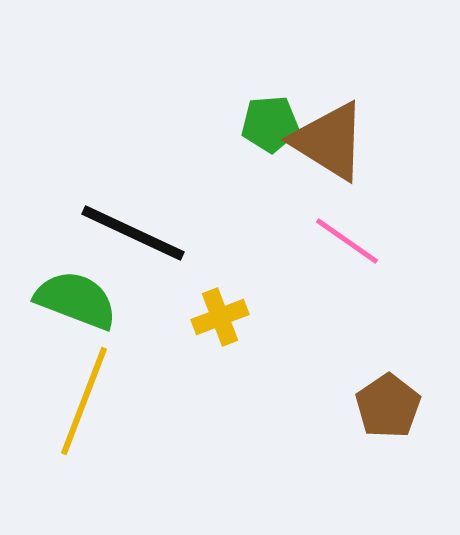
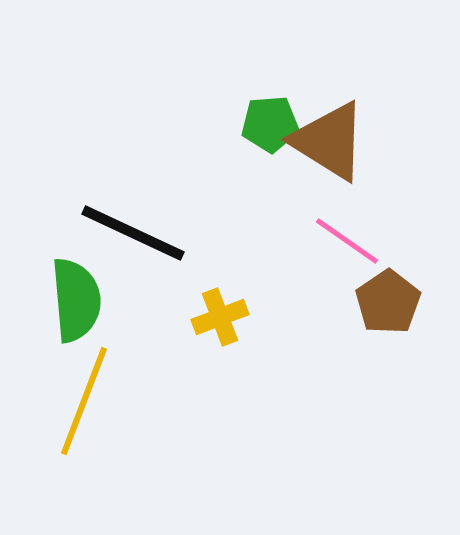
green semicircle: rotated 64 degrees clockwise
brown pentagon: moved 104 px up
